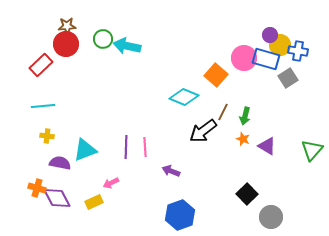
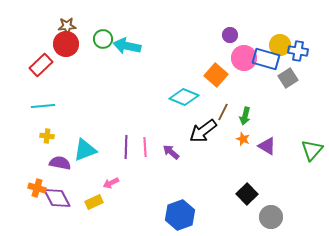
purple circle: moved 40 px left
purple arrow: moved 19 px up; rotated 18 degrees clockwise
